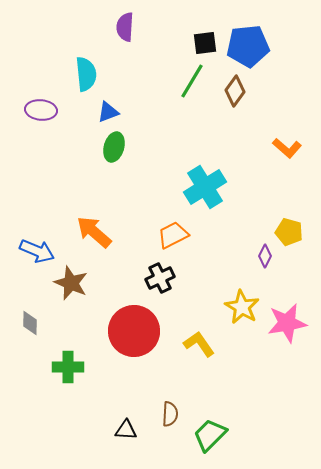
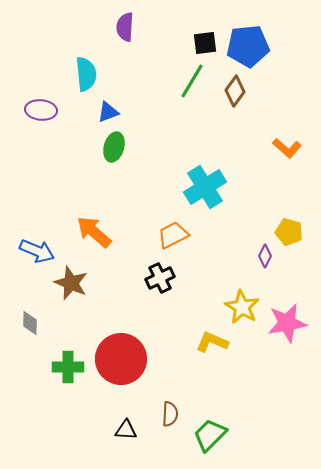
red circle: moved 13 px left, 28 px down
yellow L-shape: moved 13 px right, 2 px up; rotated 32 degrees counterclockwise
